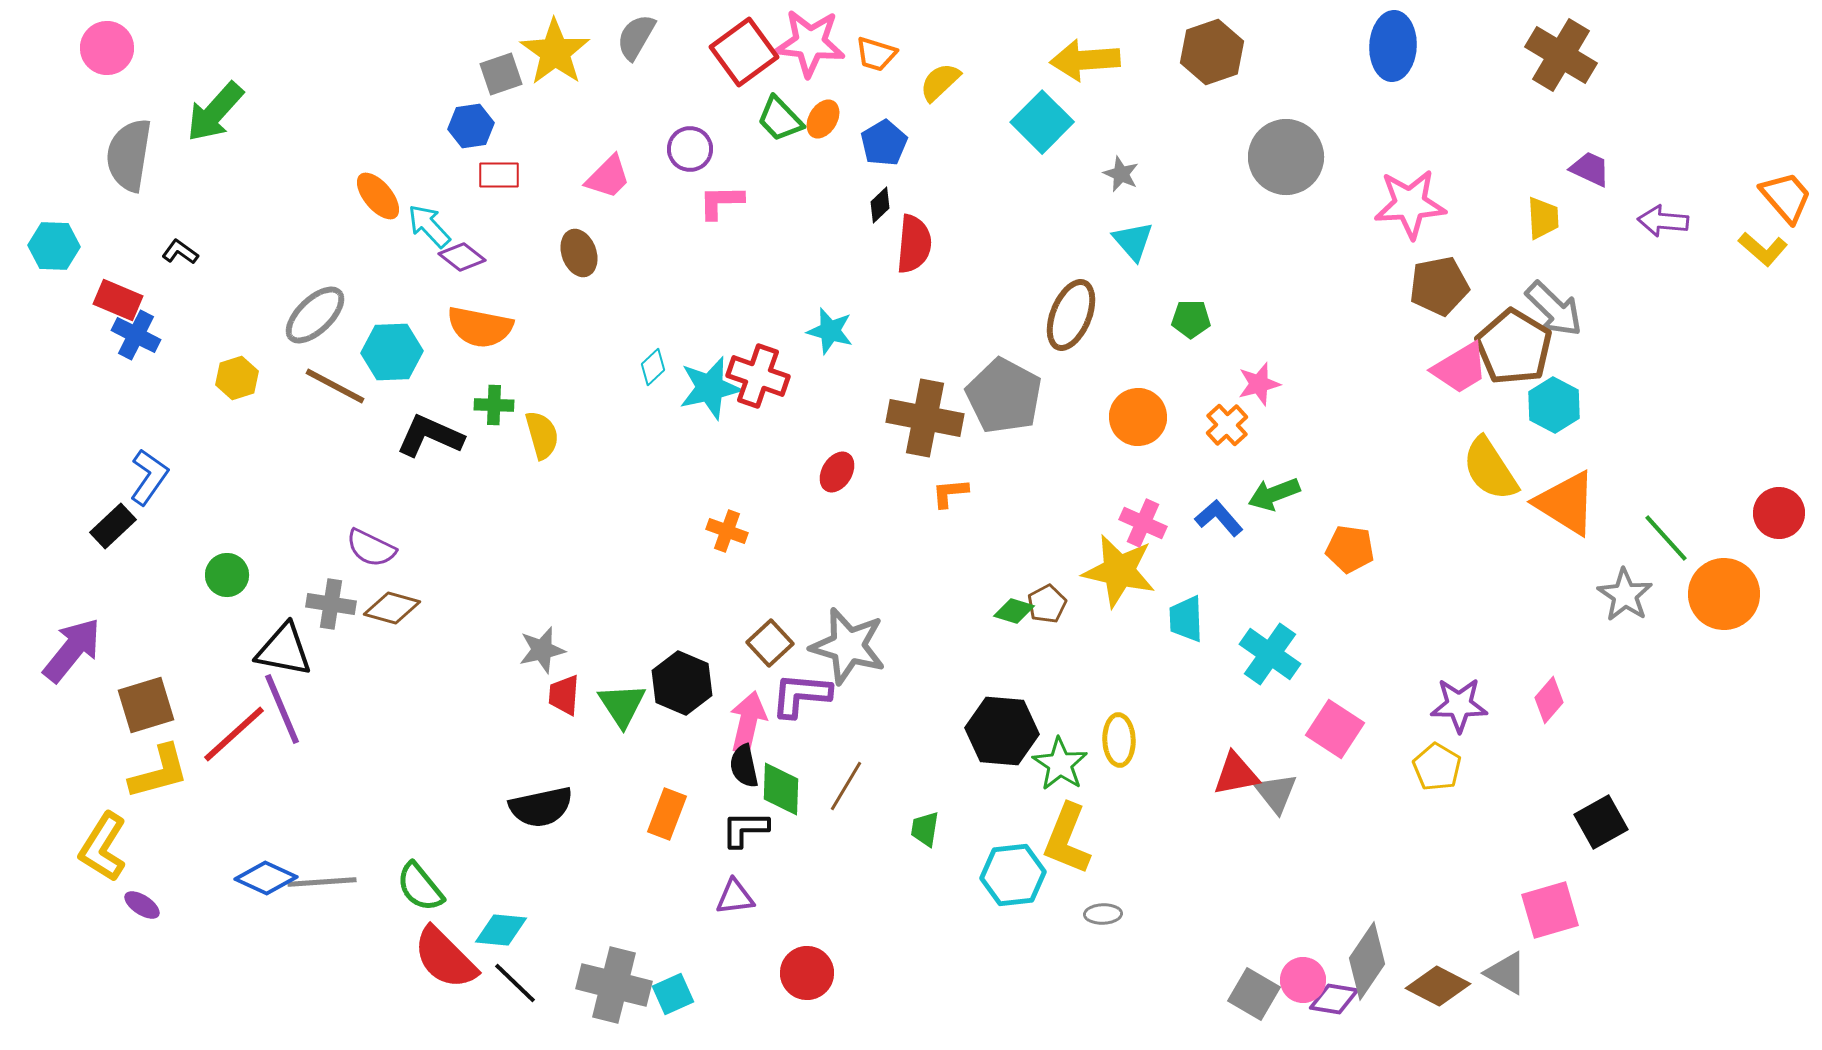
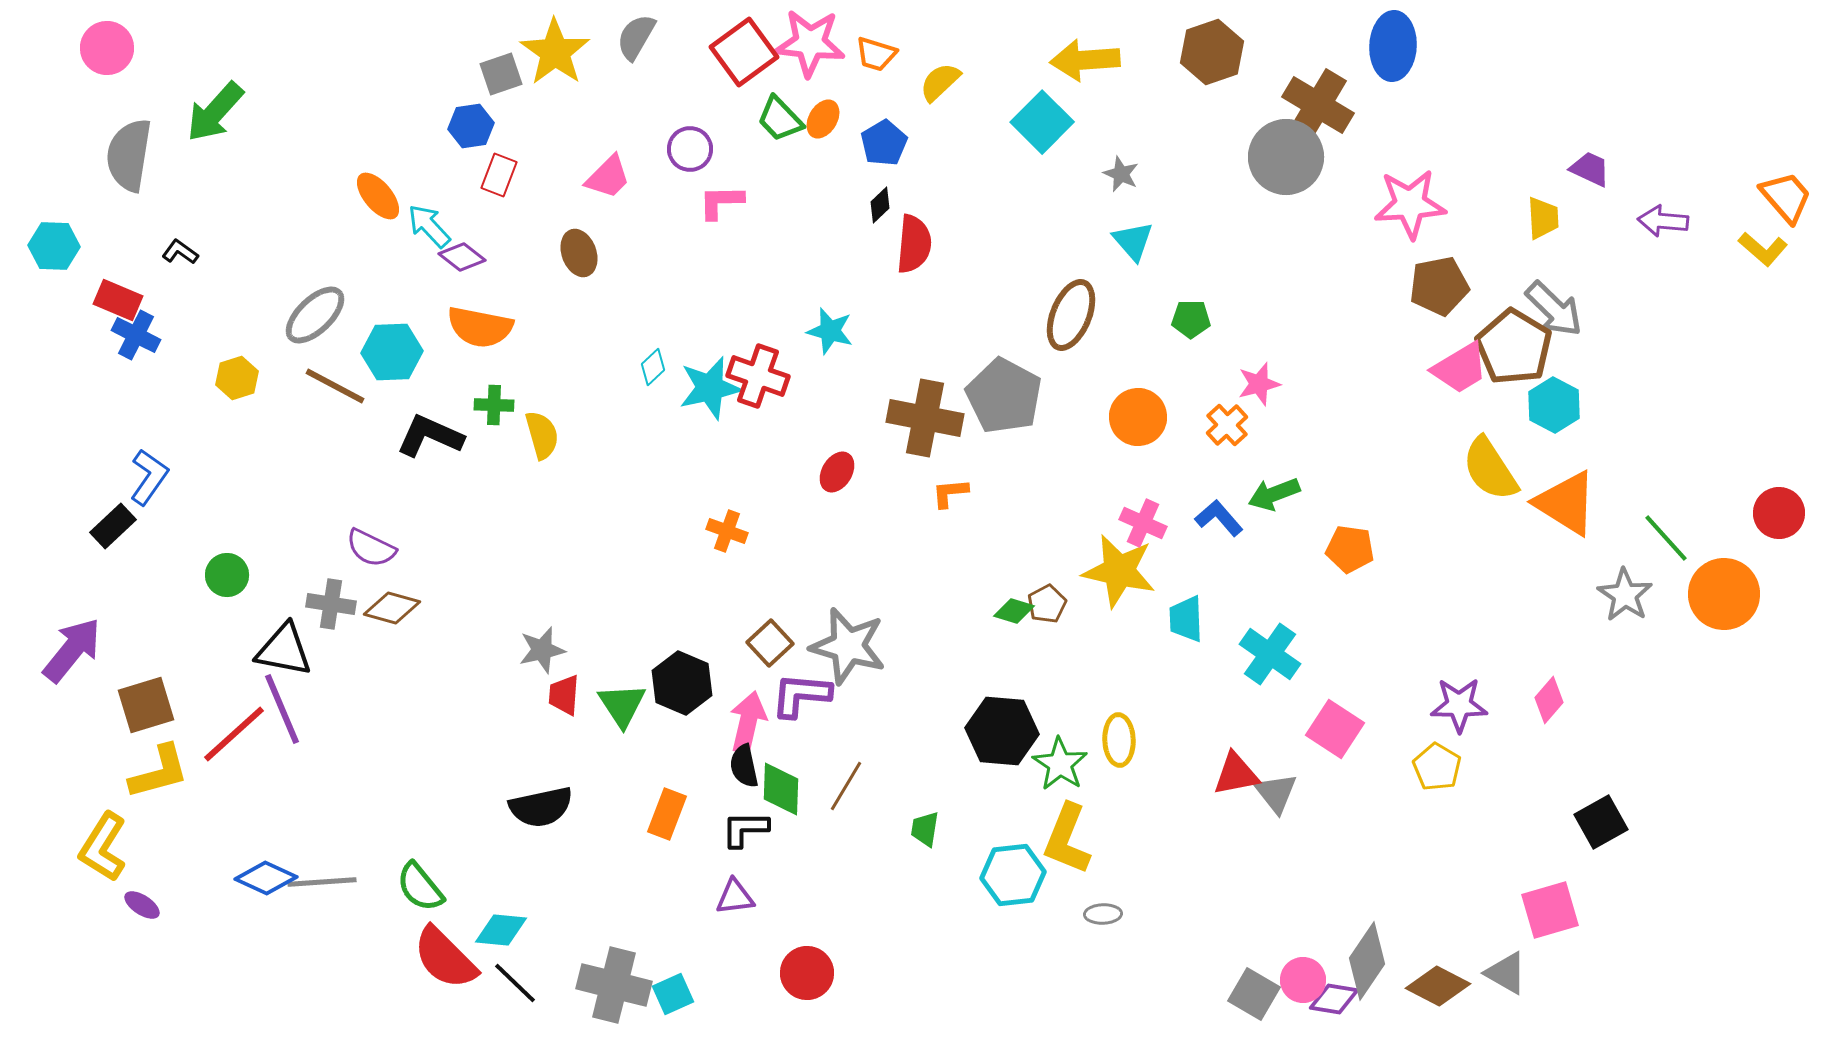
brown cross at (1561, 55): moved 243 px left, 50 px down
red rectangle at (499, 175): rotated 69 degrees counterclockwise
